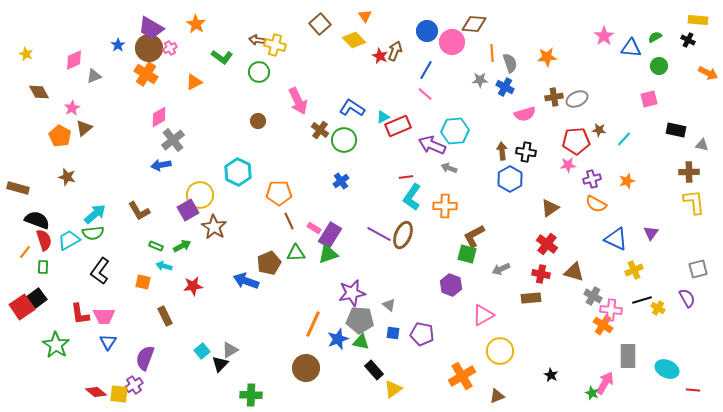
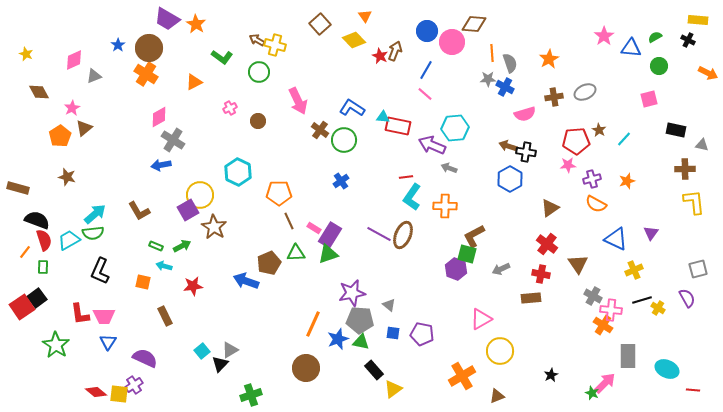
purple trapezoid at (151, 28): moved 16 px right, 9 px up
brown arrow at (257, 40): rotated 21 degrees clockwise
pink cross at (170, 48): moved 60 px right, 60 px down
orange star at (547, 57): moved 2 px right, 2 px down; rotated 24 degrees counterclockwise
gray star at (480, 80): moved 8 px right, 1 px up
gray ellipse at (577, 99): moved 8 px right, 7 px up
cyan triangle at (383, 117): rotated 32 degrees clockwise
red rectangle at (398, 126): rotated 35 degrees clockwise
brown star at (599, 130): rotated 24 degrees clockwise
cyan hexagon at (455, 131): moved 3 px up
orange pentagon at (60, 136): rotated 10 degrees clockwise
gray cross at (173, 140): rotated 20 degrees counterclockwise
brown arrow at (502, 151): moved 6 px right, 5 px up; rotated 66 degrees counterclockwise
brown cross at (689, 172): moved 4 px left, 3 px up
black L-shape at (100, 271): rotated 12 degrees counterclockwise
brown triangle at (574, 272): moved 4 px right, 8 px up; rotated 40 degrees clockwise
purple hexagon at (451, 285): moved 5 px right, 16 px up
pink triangle at (483, 315): moved 2 px left, 4 px down
purple semicircle at (145, 358): rotated 95 degrees clockwise
black star at (551, 375): rotated 16 degrees clockwise
pink arrow at (605, 383): rotated 15 degrees clockwise
green cross at (251, 395): rotated 20 degrees counterclockwise
